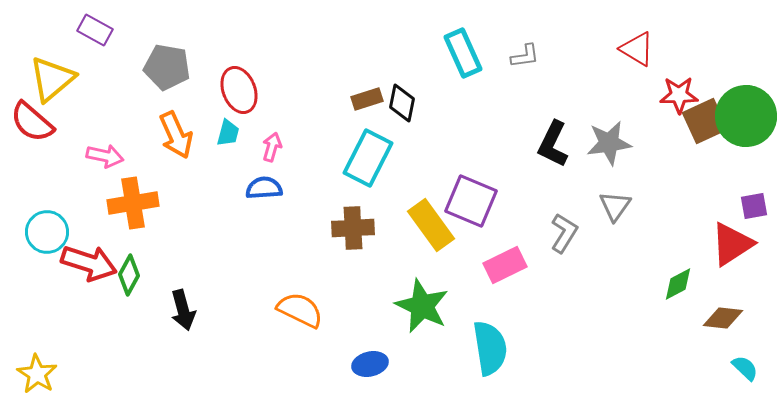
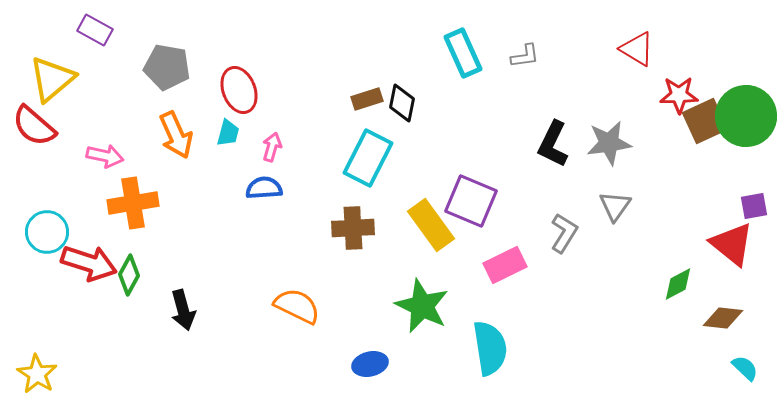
red semicircle at (32, 122): moved 2 px right, 4 px down
red triangle at (732, 244): rotated 48 degrees counterclockwise
orange semicircle at (300, 310): moved 3 px left, 4 px up
